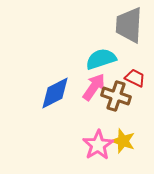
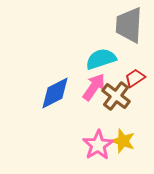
red trapezoid: rotated 60 degrees counterclockwise
brown cross: rotated 20 degrees clockwise
